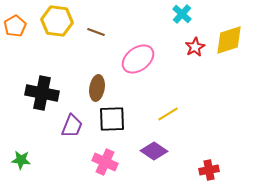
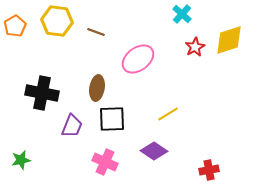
green star: rotated 18 degrees counterclockwise
